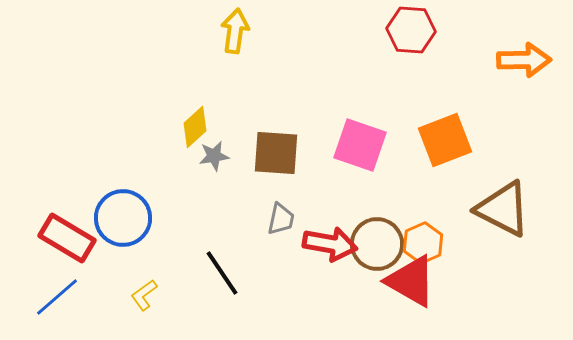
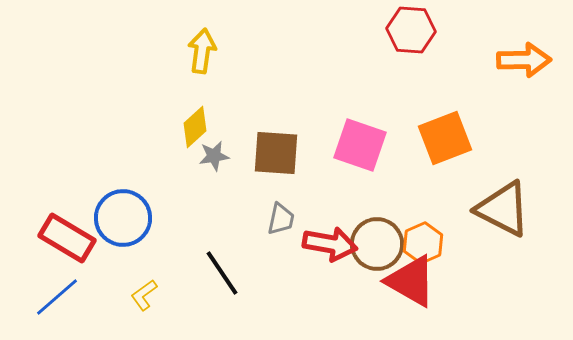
yellow arrow: moved 33 px left, 20 px down
orange square: moved 2 px up
